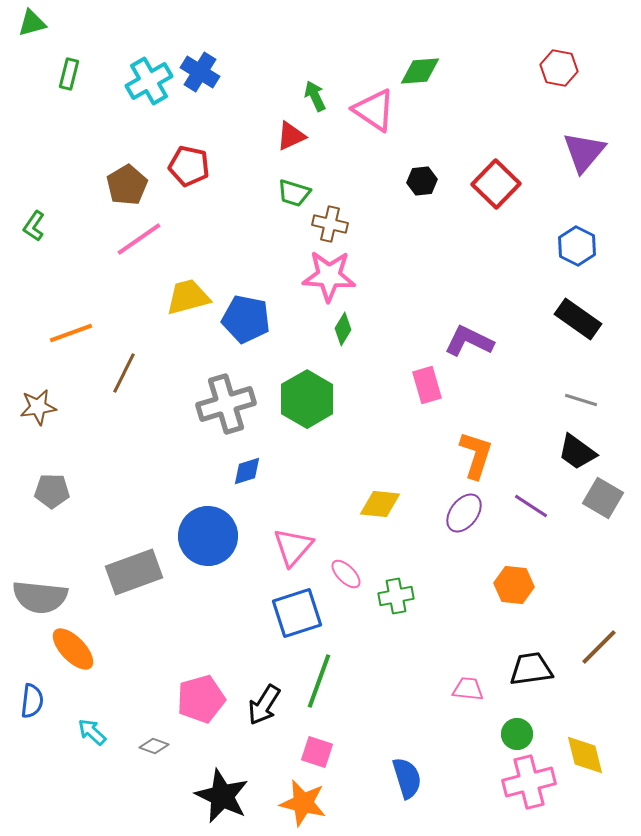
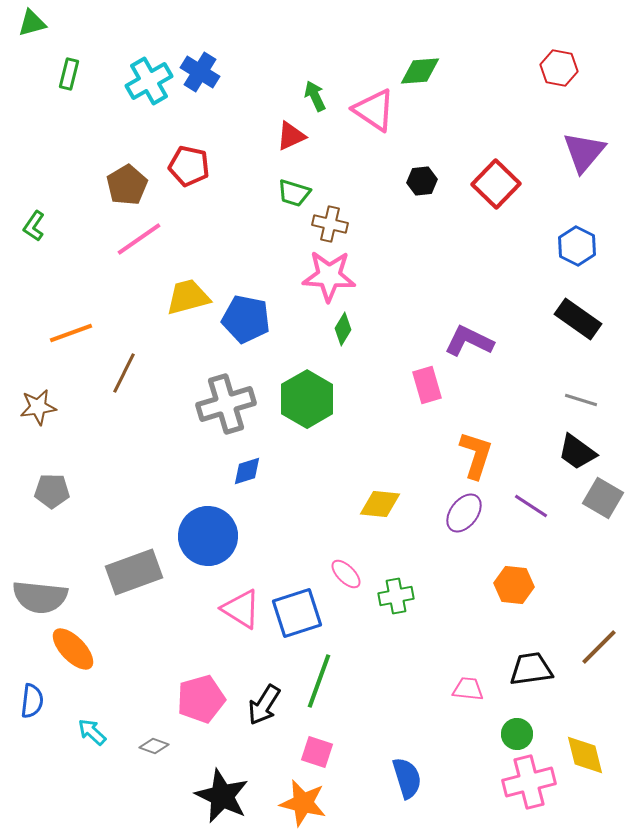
pink triangle at (293, 547): moved 52 px left, 62 px down; rotated 39 degrees counterclockwise
